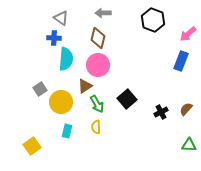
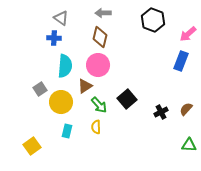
brown diamond: moved 2 px right, 1 px up
cyan semicircle: moved 1 px left, 7 px down
green arrow: moved 2 px right, 1 px down; rotated 12 degrees counterclockwise
